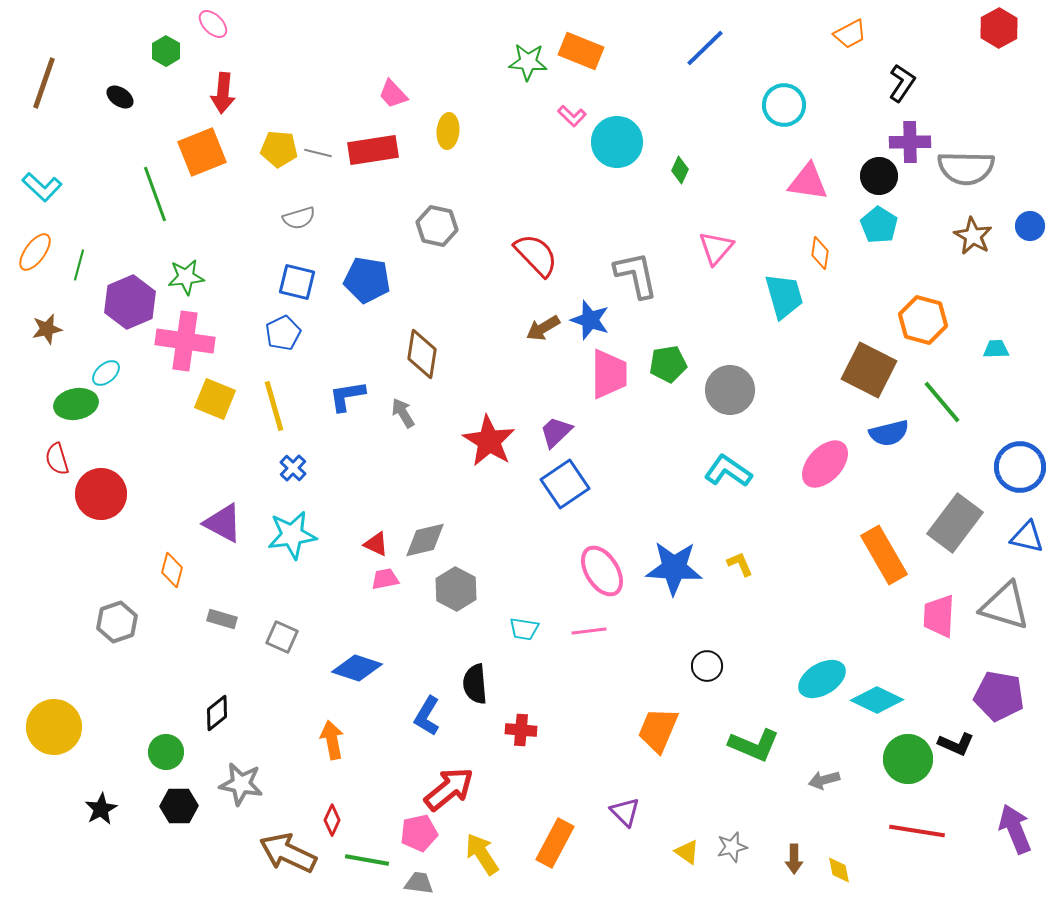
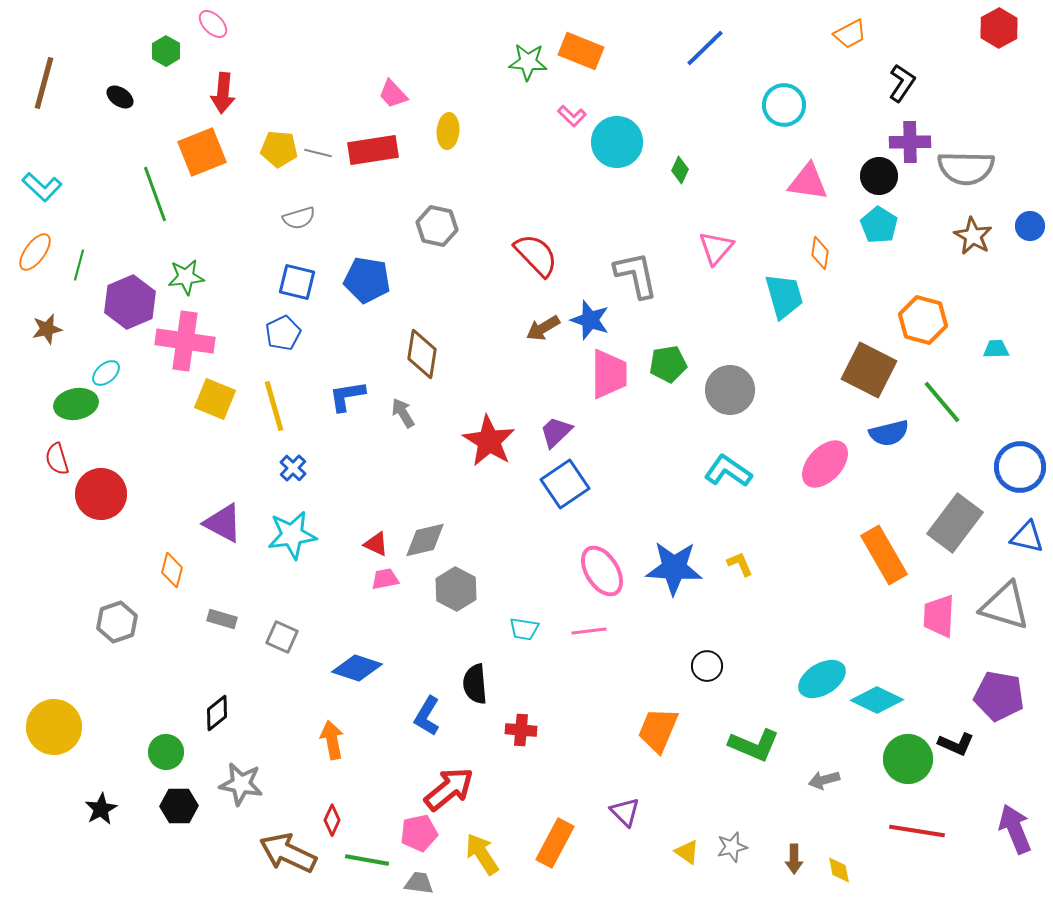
brown line at (44, 83): rotated 4 degrees counterclockwise
